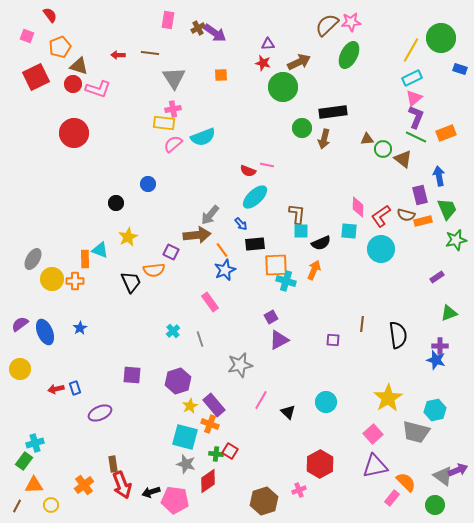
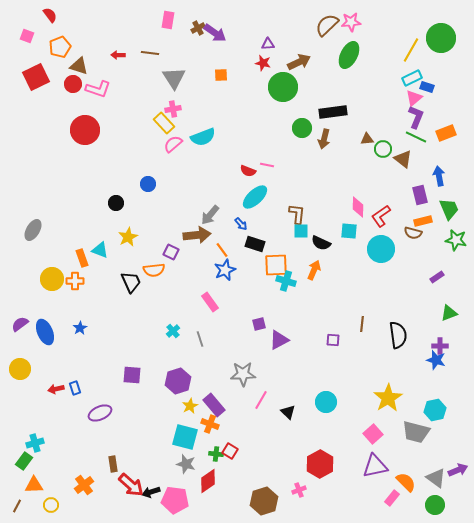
blue rectangle at (460, 69): moved 33 px left, 18 px down
yellow rectangle at (164, 123): rotated 40 degrees clockwise
red circle at (74, 133): moved 11 px right, 3 px up
green trapezoid at (447, 209): moved 2 px right
brown semicircle at (406, 215): moved 7 px right, 18 px down
green star at (456, 240): rotated 25 degrees clockwise
black semicircle at (321, 243): rotated 48 degrees clockwise
black rectangle at (255, 244): rotated 24 degrees clockwise
gray ellipse at (33, 259): moved 29 px up
orange rectangle at (85, 259): moved 3 px left, 1 px up; rotated 18 degrees counterclockwise
purple square at (271, 317): moved 12 px left, 7 px down; rotated 16 degrees clockwise
gray star at (240, 365): moved 3 px right, 9 px down; rotated 10 degrees clockwise
gray triangle at (443, 476): moved 7 px left, 2 px down
red arrow at (122, 485): moved 9 px right; rotated 28 degrees counterclockwise
